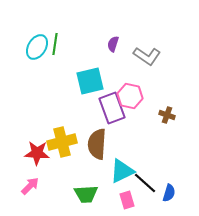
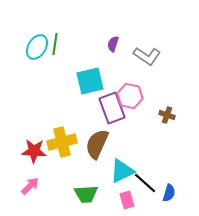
brown semicircle: rotated 20 degrees clockwise
red star: moved 3 px left, 2 px up
